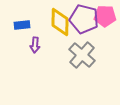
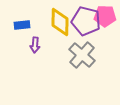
purple pentagon: moved 2 px right, 2 px down
